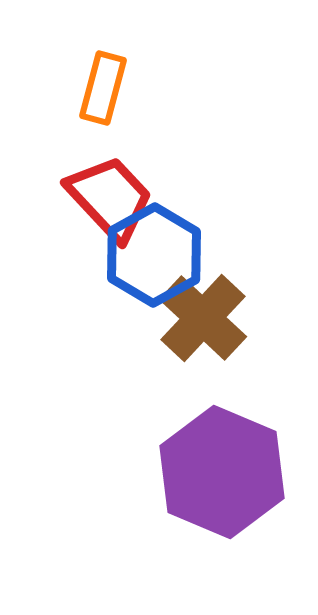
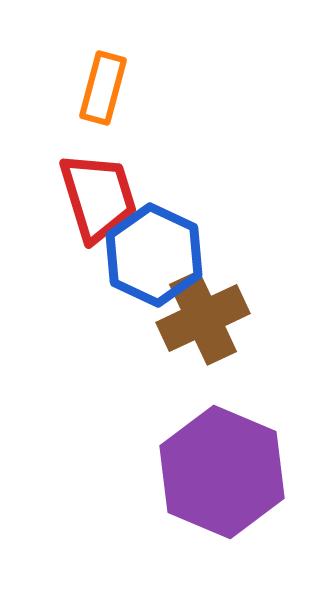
red trapezoid: moved 12 px left, 1 px up; rotated 26 degrees clockwise
blue hexagon: rotated 6 degrees counterclockwise
brown cross: rotated 22 degrees clockwise
